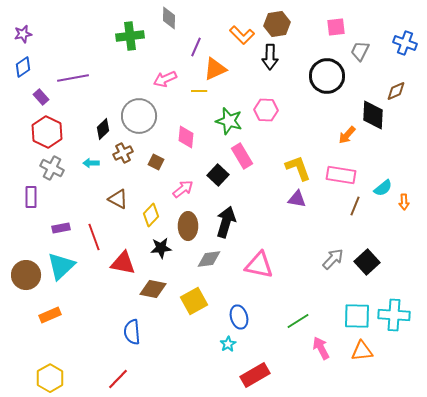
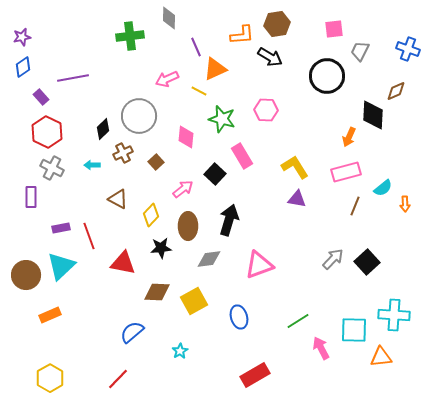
pink square at (336, 27): moved 2 px left, 2 px down
purple star at (23, 34): moved 1 px left, 3 px down
orange L-shape at (242, 35): rotated 50 degrees counterclockwise
blue cross at (405, 43): moved 3 px right, 6 px down
purple line at (196, 47): rotated 48 degrees counterclockwise
black arrow at (270, 57): rotated 60 degrees counterclockwise
pink arrow at (165, 79): moved 2 px right
yellow line at (199, 91): rotated 28 degrees clockwise
green star at (229, 121): moved 7 px left, 2 px up
orange arrow at (347, 135): moved 2 px right, 2 px down; rotated 18 degrees counterclockwise
brown square at (156, 162): rotated 21 degrees clockwise
cyan arrow at (91, 163): moved 1 px right, 2 px down
yellow L-shape at (298, 168): moved 3 px left, 1 px up; rotated 12 degrees counterclockwise
black square at (218, 175): moved 3 px left, 1 px up
pink rectangle at (341, 175): moved 5 px right, 3 px up; rotated 24 degrees counterclockwise
orange arrow at (404, 202): moved 1 px right, 2 px down
black arrow at (226, 222): moved 3 px right, 2 px up
red line at (94, 237): moved 5 px left, 1 px up
pink triangle at (259, 265): rotated 32 degrees counterclockwise
brown diamond at (153, 289): moved 4 px right, 3 px down; rotated 8 degrees counterclockwise
cyan square at (357, 316): moved 3 px left, 14 px down
blue semicircle at (132, 332): rotated 55 degrees clockwise
cyan star at (228, 344): moved 48 px left, 7 px down
orange triangle at (362, 351): moved 19 px right, 6 px down
